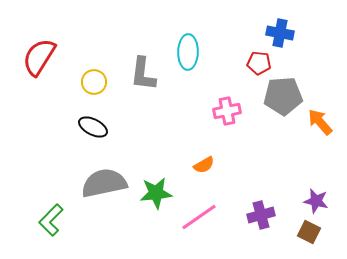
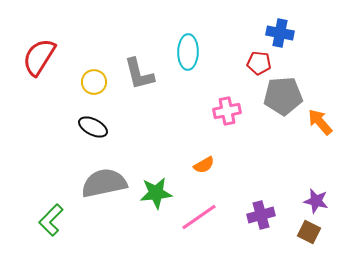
gray L-shape: moved 4 px left; rotated 21 degrees counterclockwise
